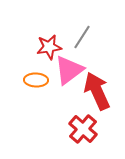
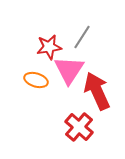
pink triangle: rotated 20 degrees counterclockwise
orange ellipse: rotated 15 degrees clockwise
red cross: moved 4 px left, 2 px up
